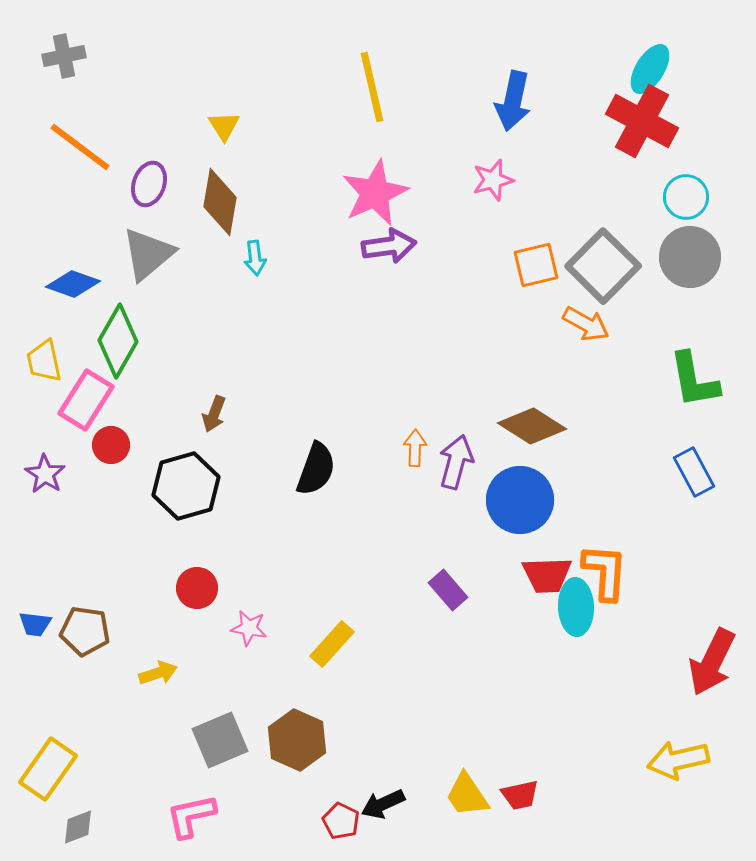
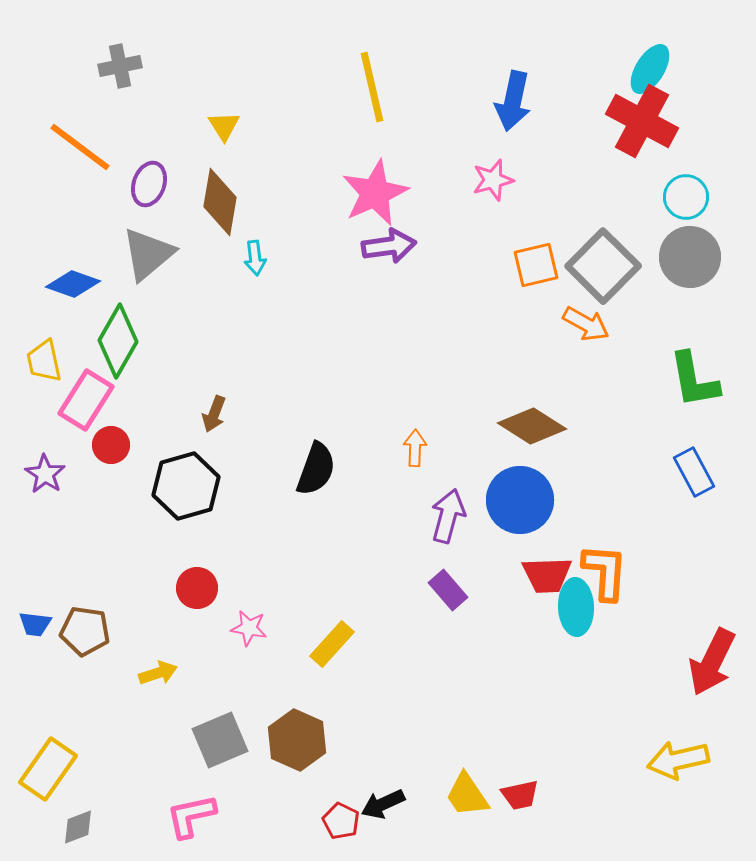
gray cross at (64, 56): moved 56 px right, 10 px down
purple arrow at (456, 462): moved 8 px left, 54 px down
